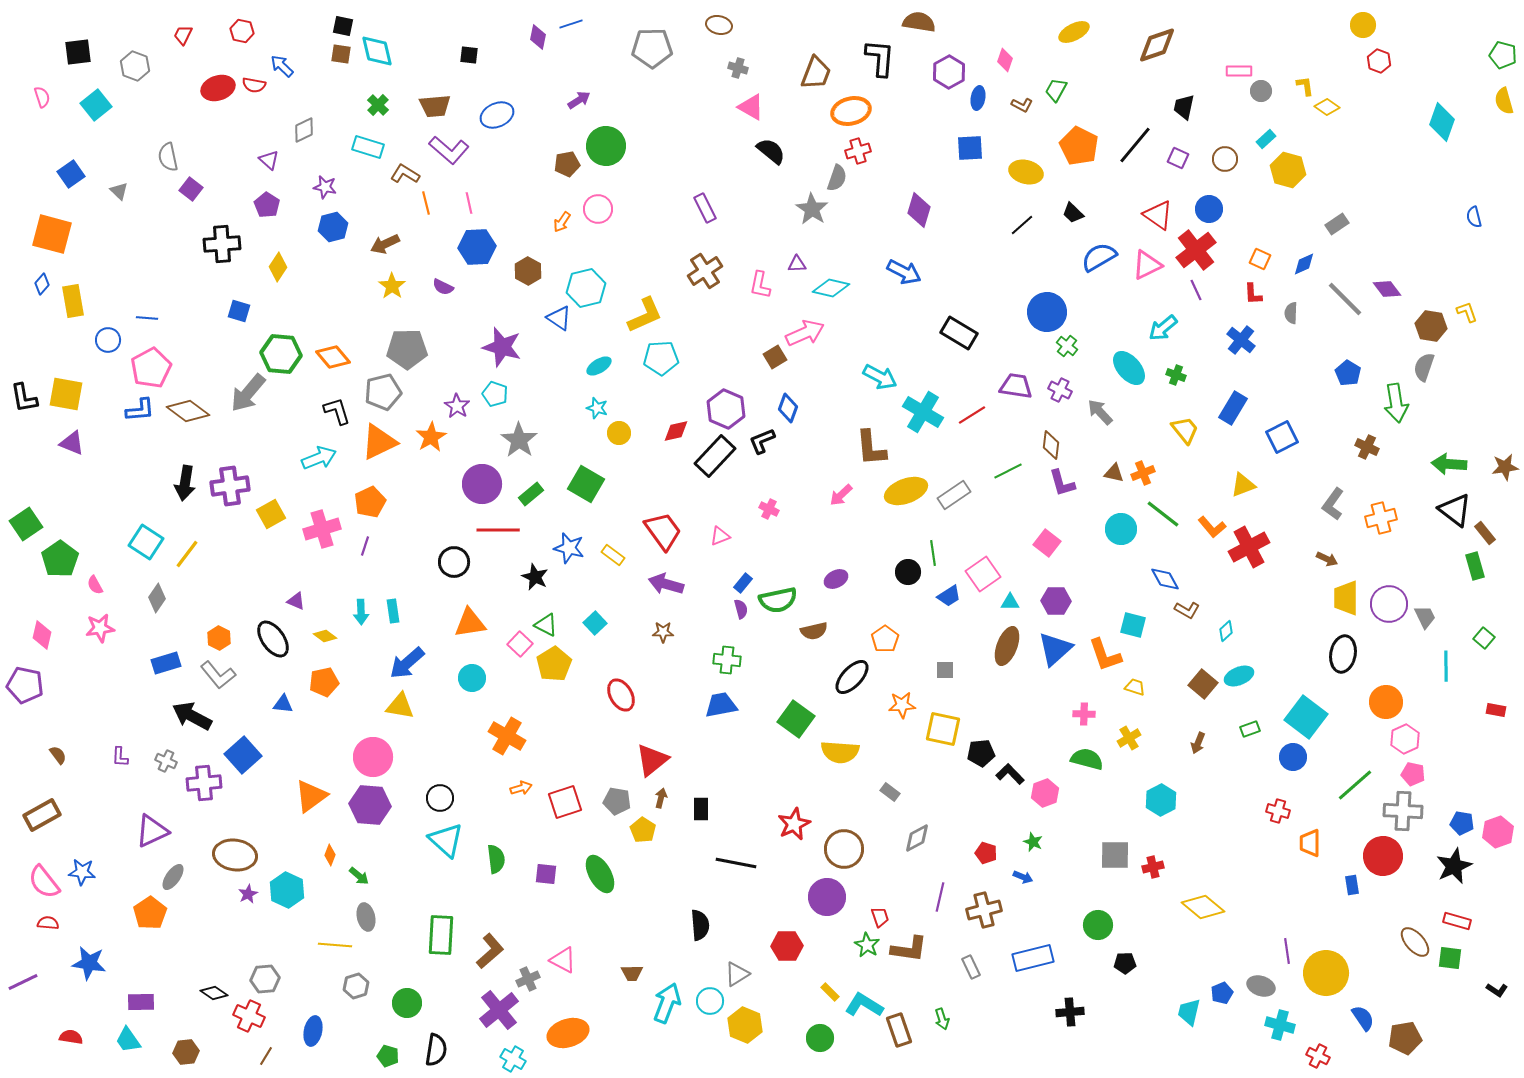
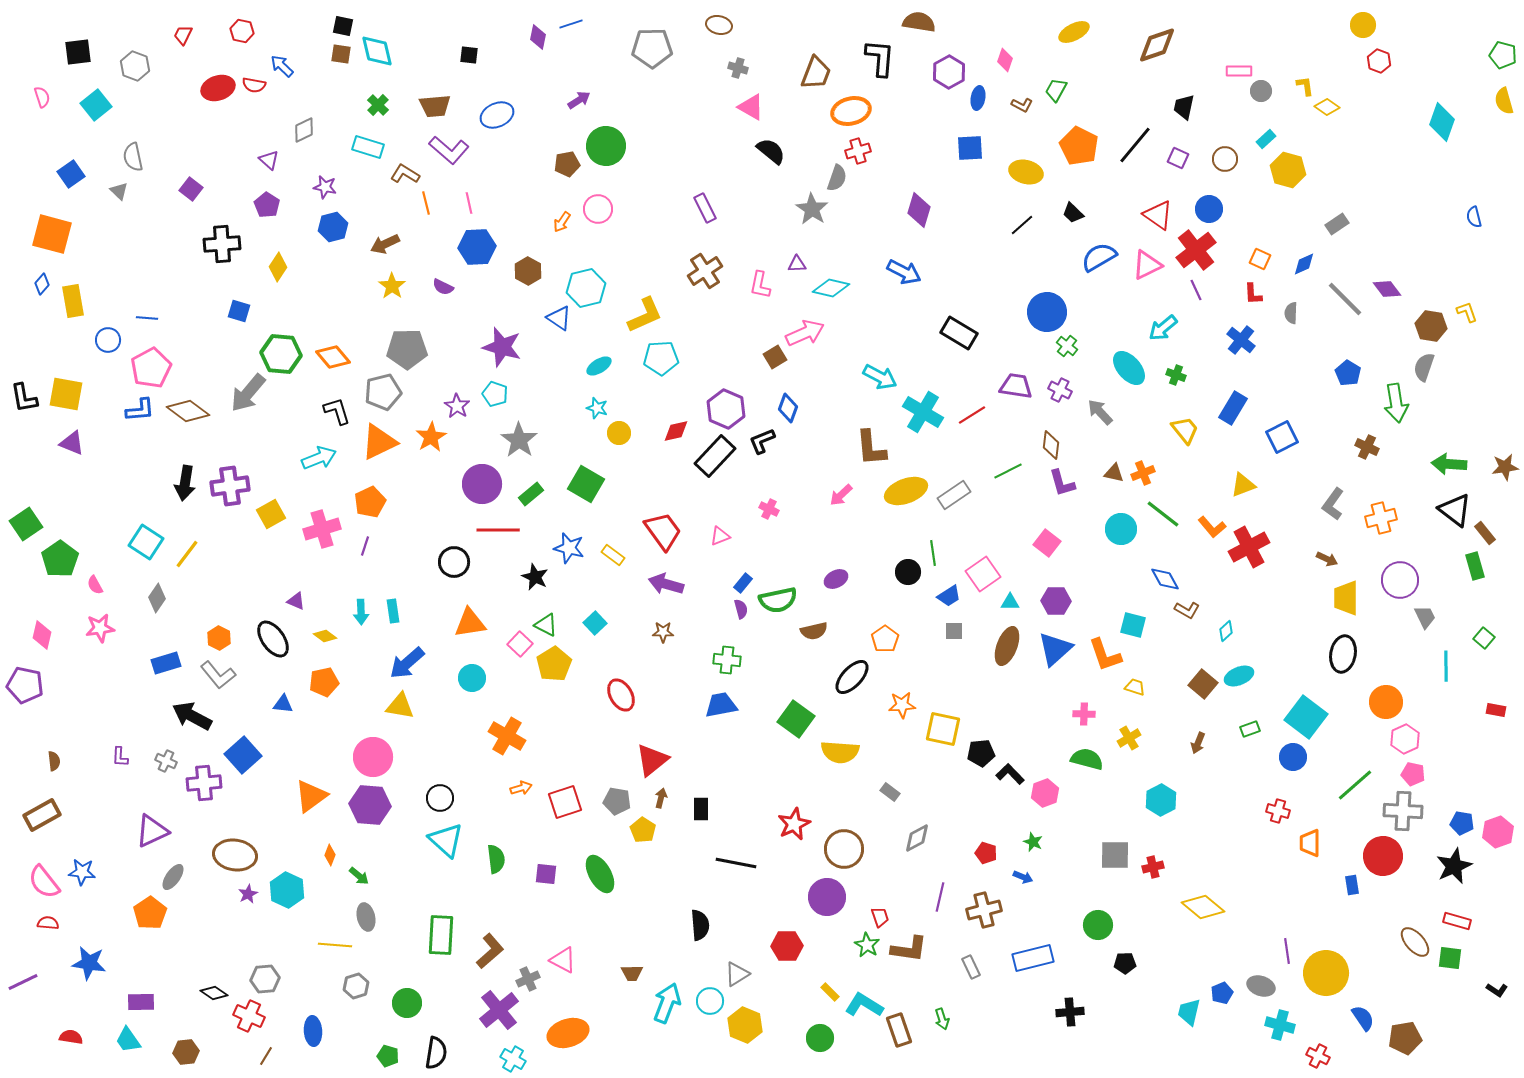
gray semicircle at (168, 157): moved 35 px left
purple circle at (1389, 604): moved 11 px right, 24 px up
gray square at (945, 670): moved 9 px right, 39 px up
brown semicircle at (58, 755): moved 4 px left, 6 px down; rotated 30 degrees clockwise
blue ellipse at (313, 1031): rotated 16 degrees counterclockwise
black semicircle at (436, 1050): moved 3 px down
